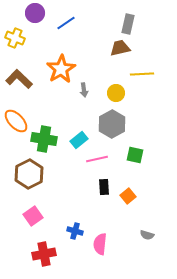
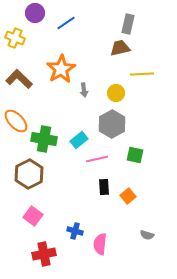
pink square: rotated 18 degrees counterclockwise
